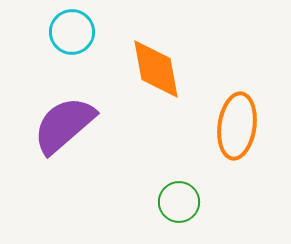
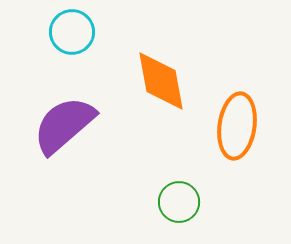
orange diamond: moved 5 px right, 12 px down
